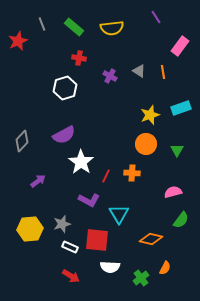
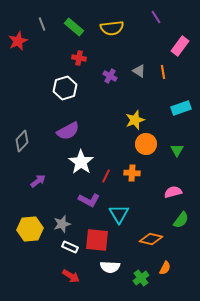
yellow star: moved 15 px left, 5 px down
purple semicircle: moved 4 px right, 4 px up
